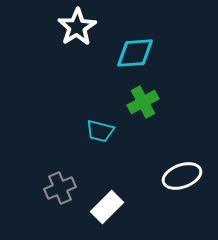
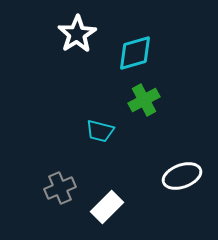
white star: moved 7 px down
cyan diamond: rotated 12 degrees counterclockwise
green cross: moved 1 px right, 2 px up
